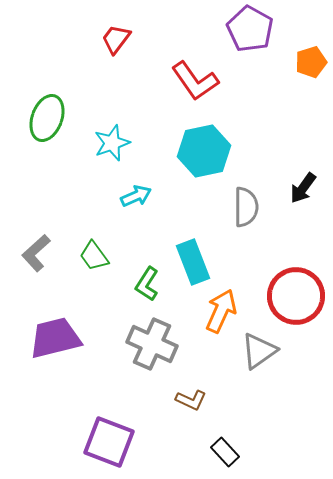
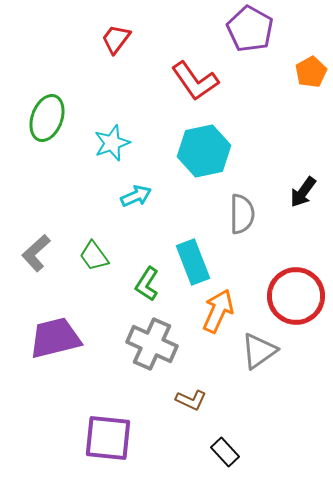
orange pentagon: moved 10 px down; rotated 12 degrees counterclockwise
black arrow: moved 4 px down
gray semicircle: moved 4 px left, 7 px down
orange arrow: moved 3 px left
purple square: moved 1 px left, 4 px up; rotated 15 degrees counterclockwise
